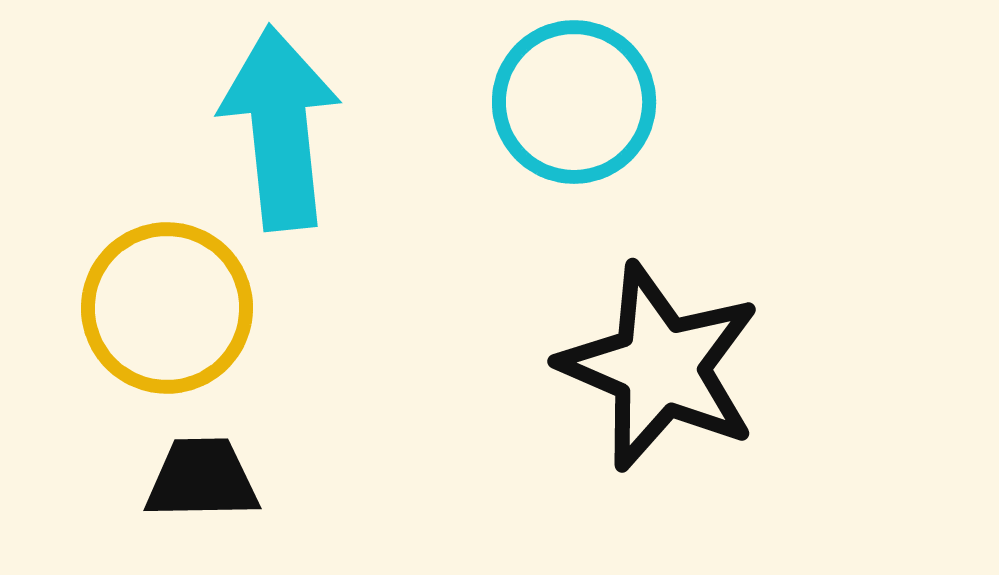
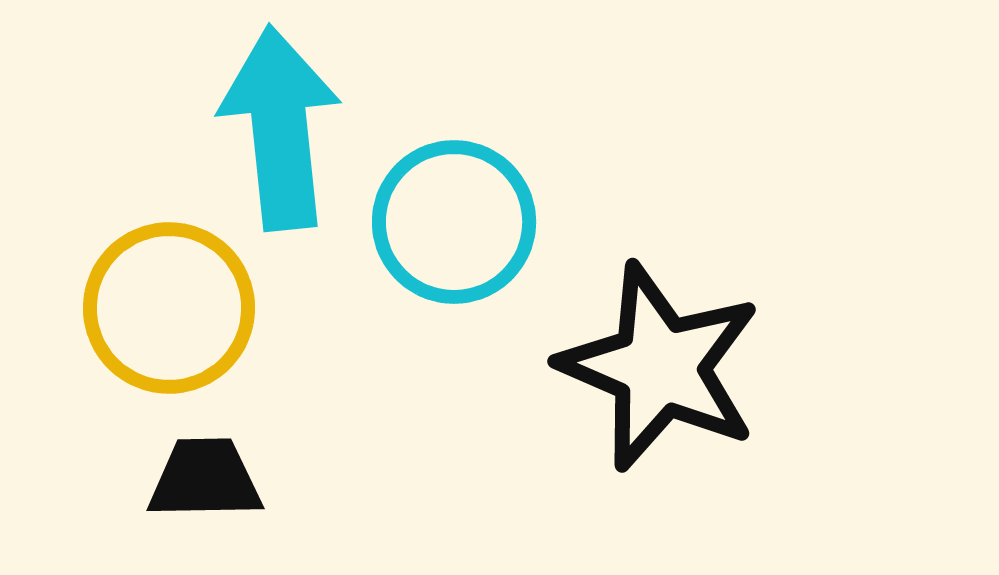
cyan circle: moved 120 px left, 120 px down
yellow circle: moved 2 px right
black trapezoid: moved 3 px right
